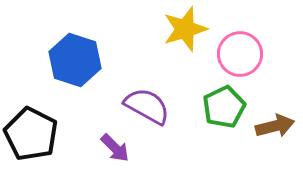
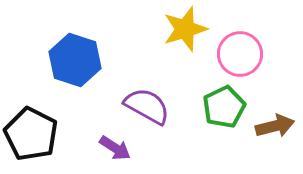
purple arrow: rotated 12 degrees counterclockwise
